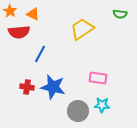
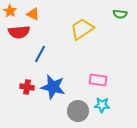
pink rectangle: moved 2 px down
